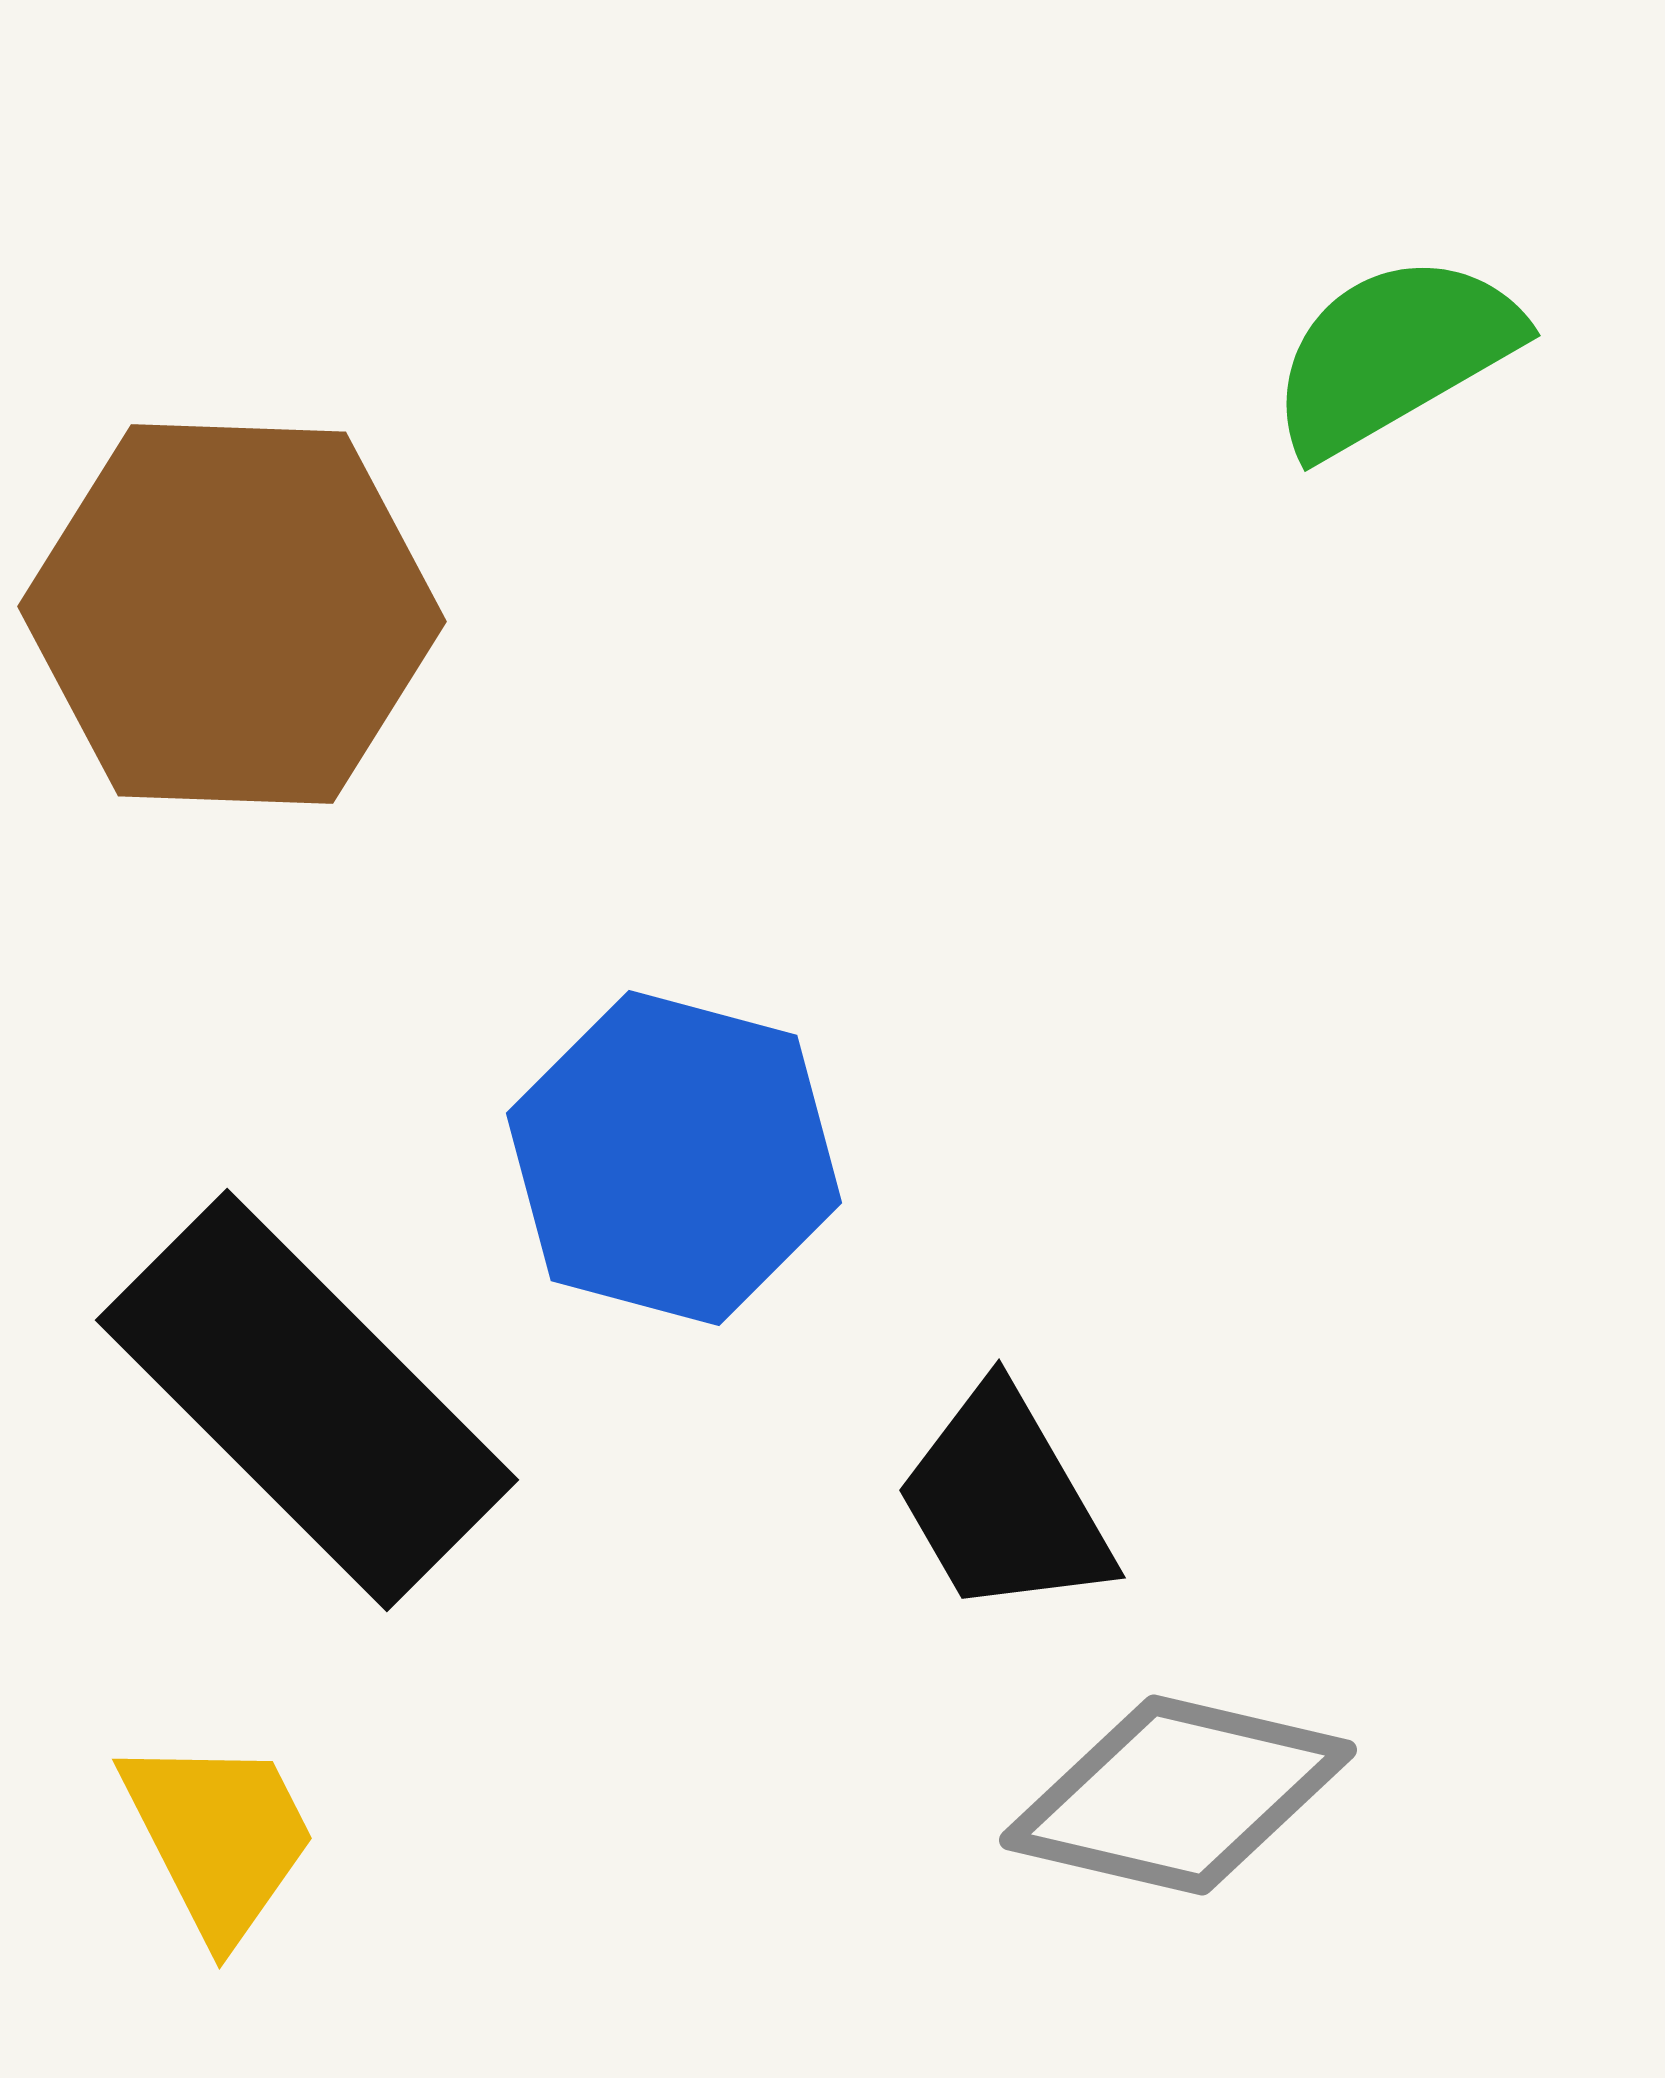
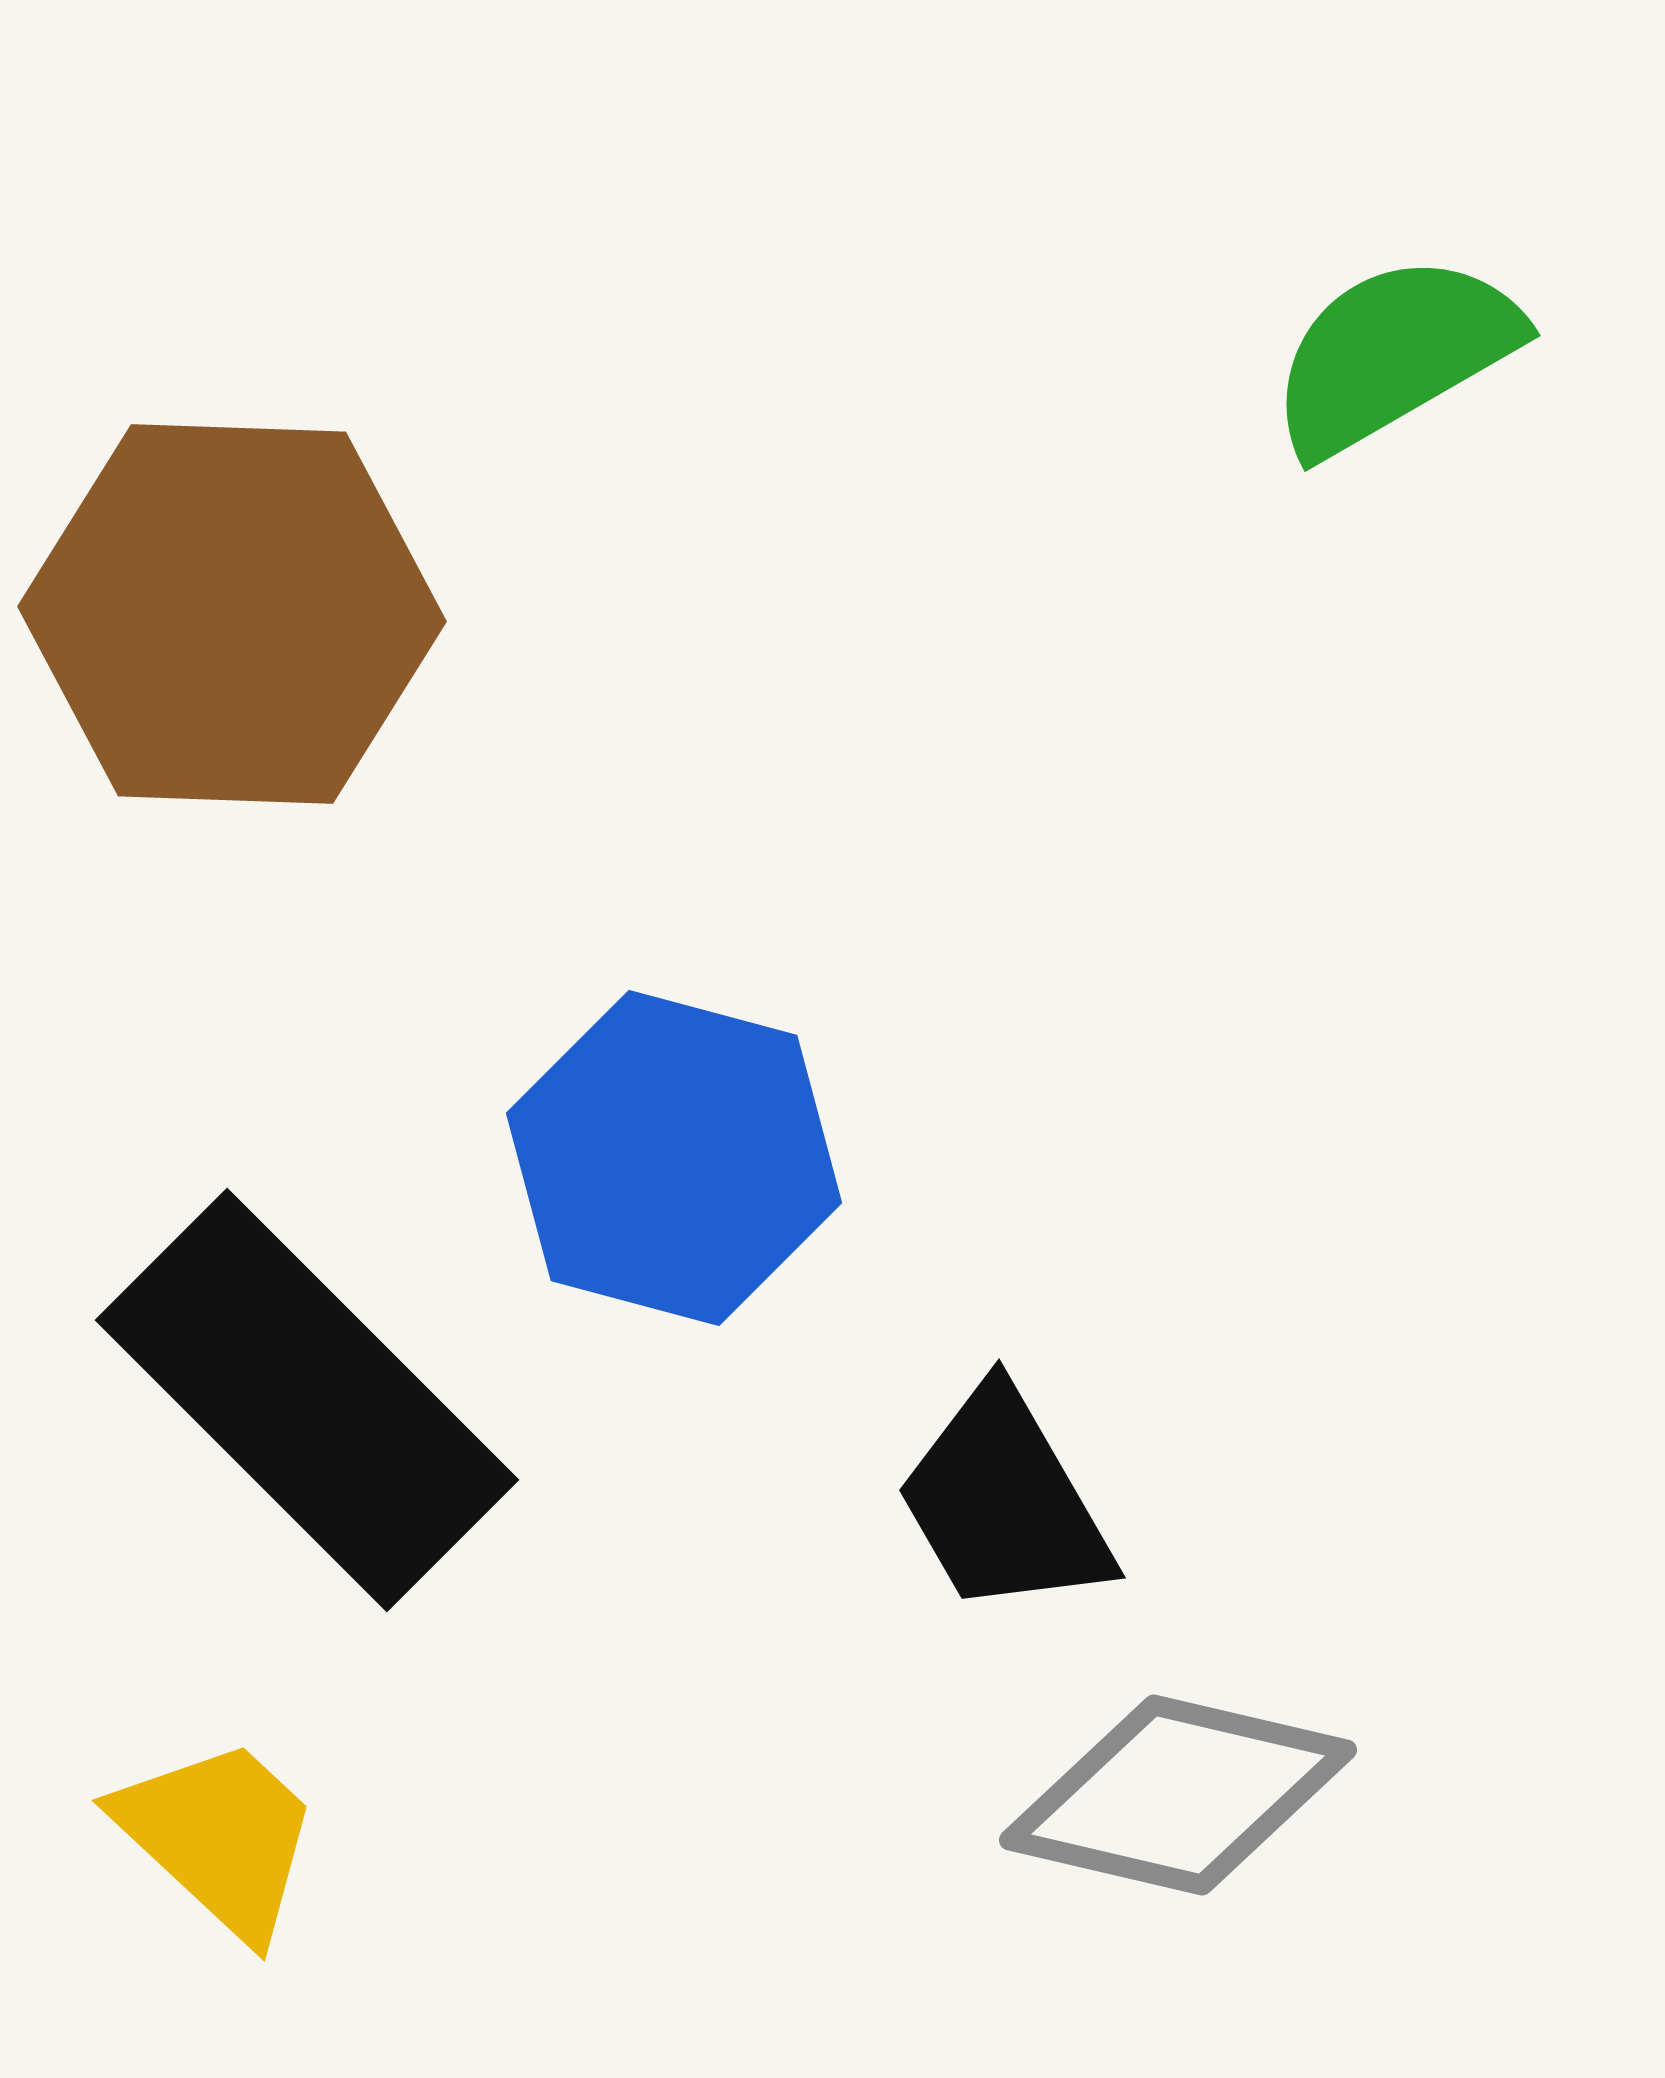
yellow trapezoid: rotated 20 degrees counterclockwise
